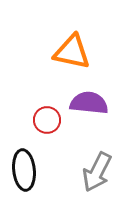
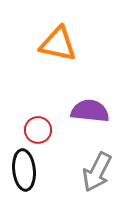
orange triangle: moved 14 px left, 8 px up
purple semicircle: moved 1 px right, 8 px down
red circle: moved 9 px left, 10 px down
